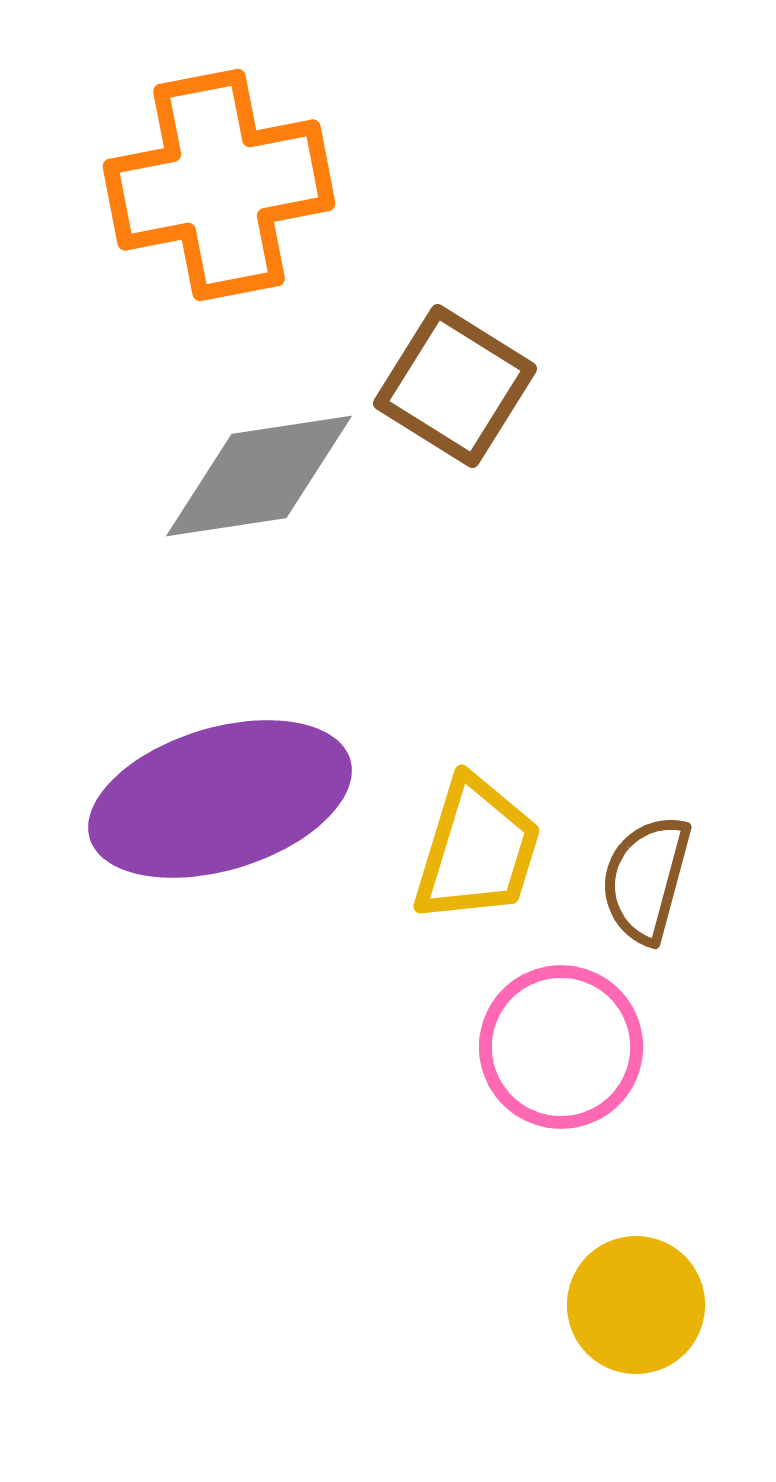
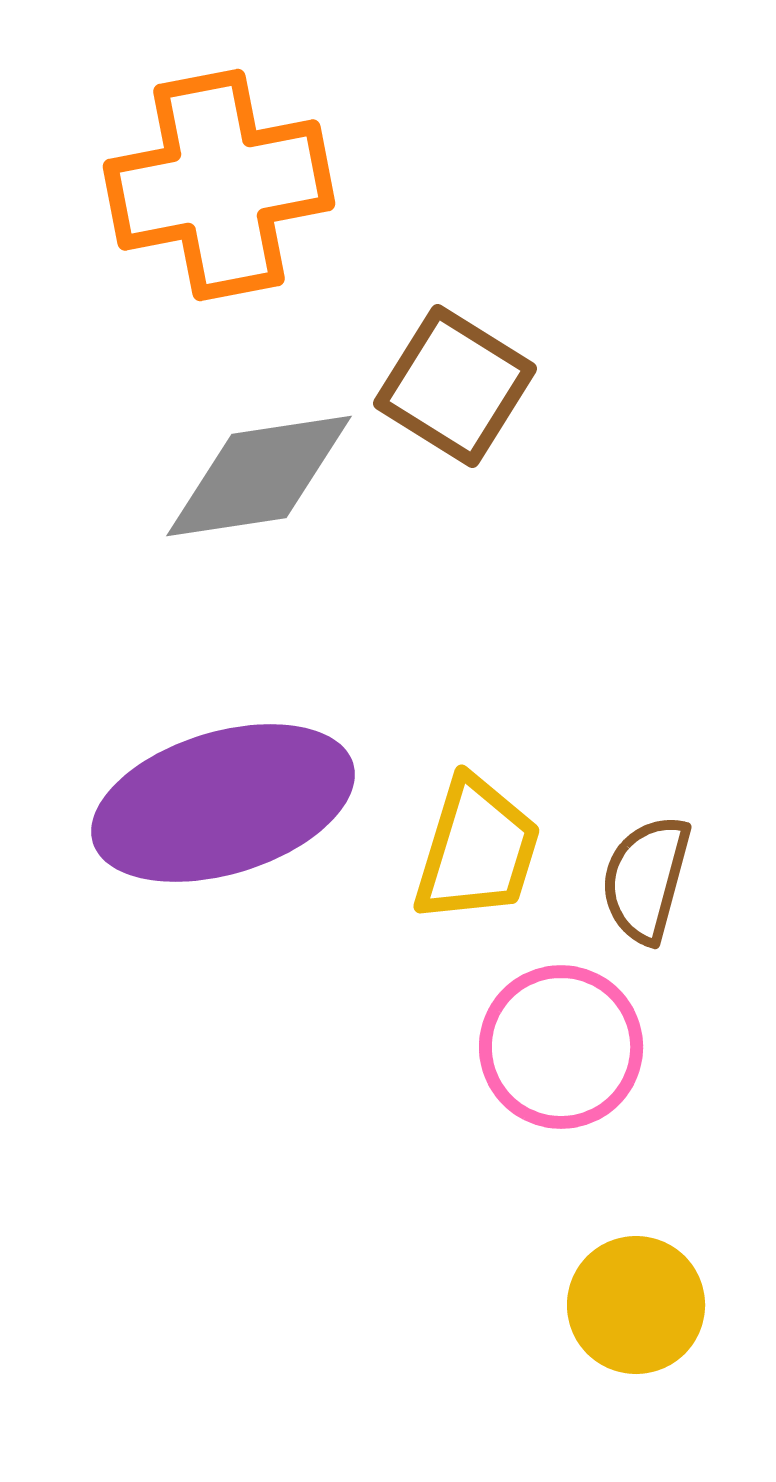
purple ellipse: moved 3 px right, 4 px down
